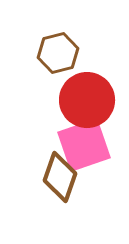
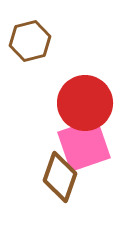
brown hexagon: moved 28 px left, 12 px up
red circle: moved 2 px left, 3 px down
